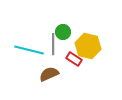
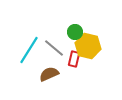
green circle: moved 12 px right
gray line: moved 1 px right, 4 px down; rotated 50 degrees counterclockwise
cyan line: rotated 72 degrees counterclockwise
red rectangle: rotated 70 degrees clockwise
